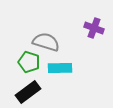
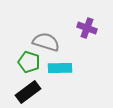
purple cross: moved 7 px left
